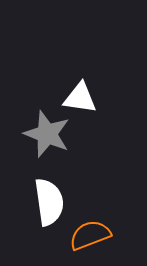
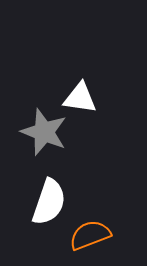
gray star: moved 3 px left, 2 px up
white semicircle: rotated 27 degrees clockwise
